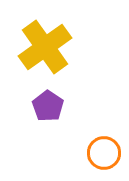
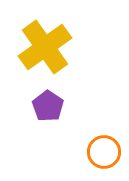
orange circle: moved 1 px up
